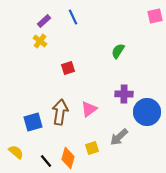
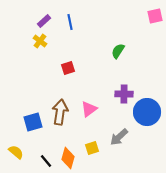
blue line: moved 3 px left, 5 px down; rotated 14 degrees clockwise
